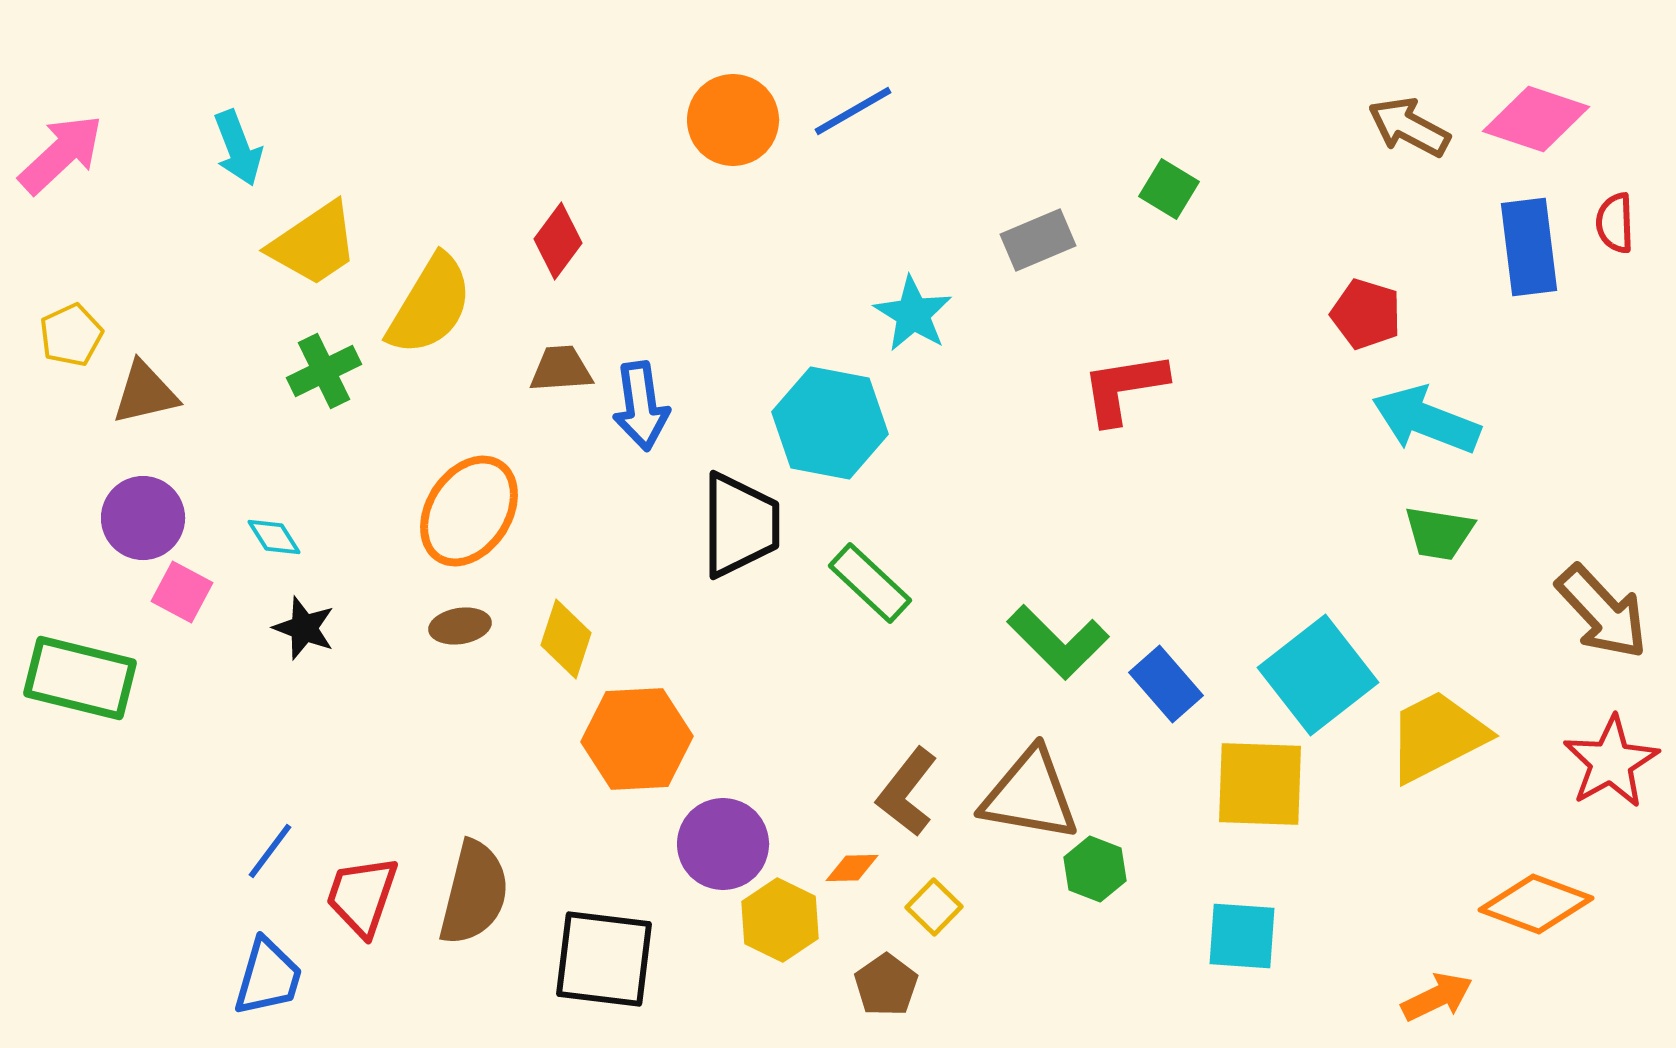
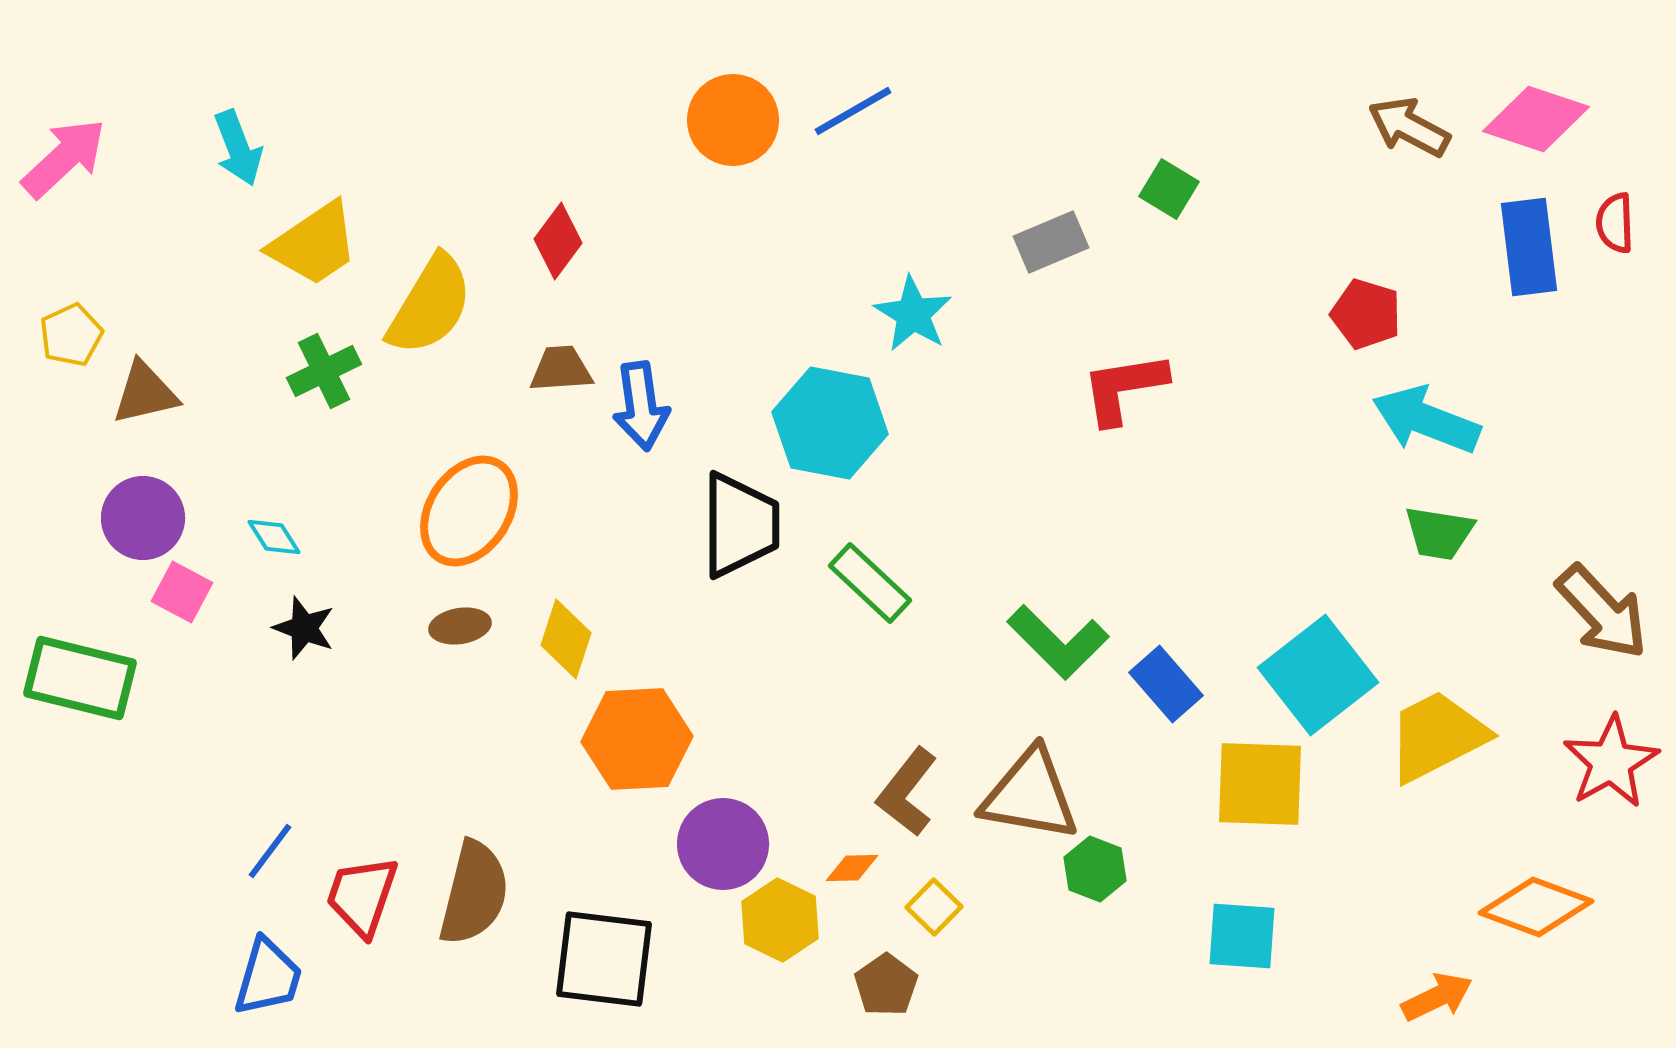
pink arrow at (61, 154): moved 3 px right, 4 px down
gray rectangle at (1038, 240): moved 13 px right, 2 px down
orange diamond at (1536, 904): moved 3 px down
